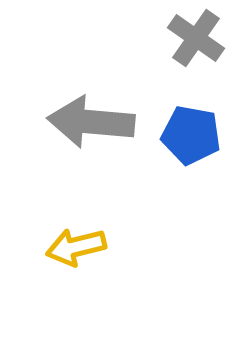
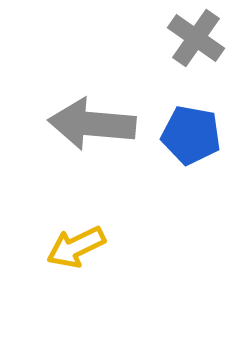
gray arrow: moved 1 px right, 2 px down
yellow arrow: rotated 12 degrees counterclockwise
